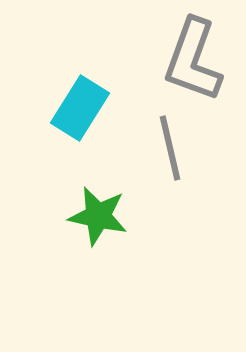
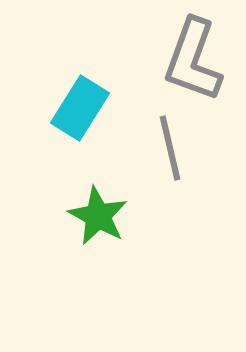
green star: rotated 16 degrees clockwise
